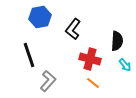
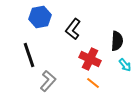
red cross: rotated 10 degrees clockwise
